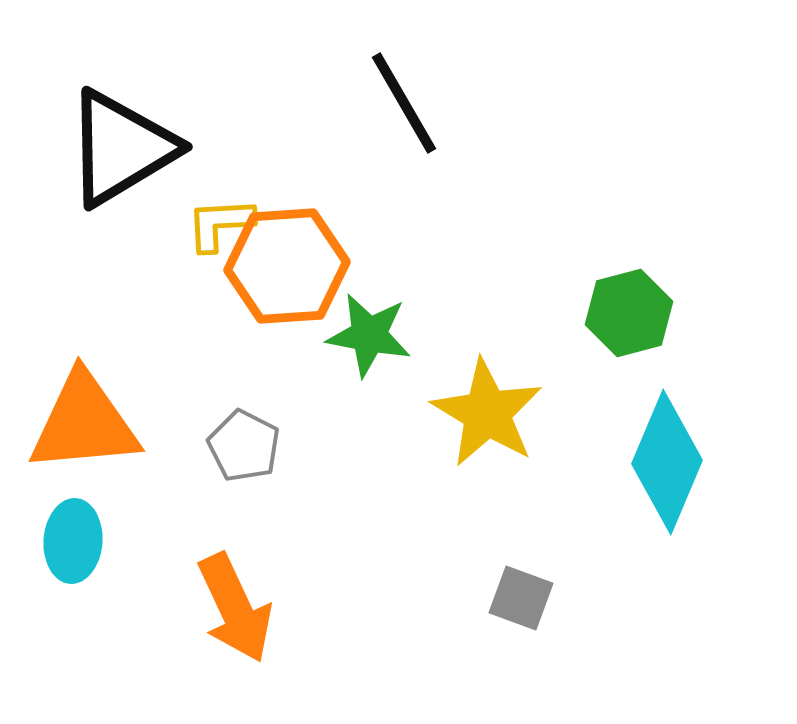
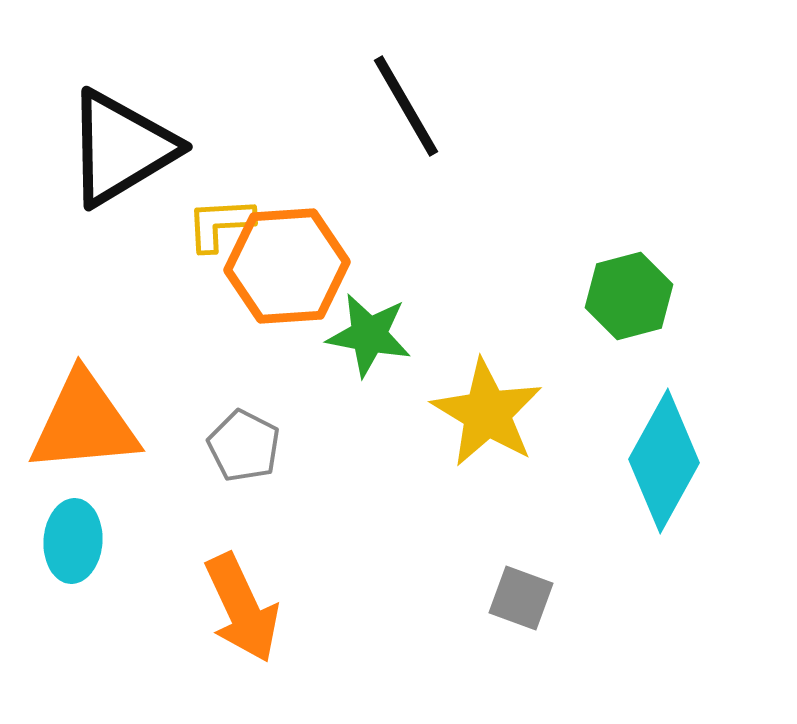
black line: moved 2 px right, 3 px down
green hexagon: moved 17 px up
cyan diamond: moved 3 px left, 1 px up; rotated 6 degrees clockwise
orange arrow: moved 7 px right
